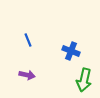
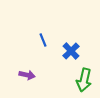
blue line: moved 15 px right
blue cross: rotated 24 degrees clockwise
